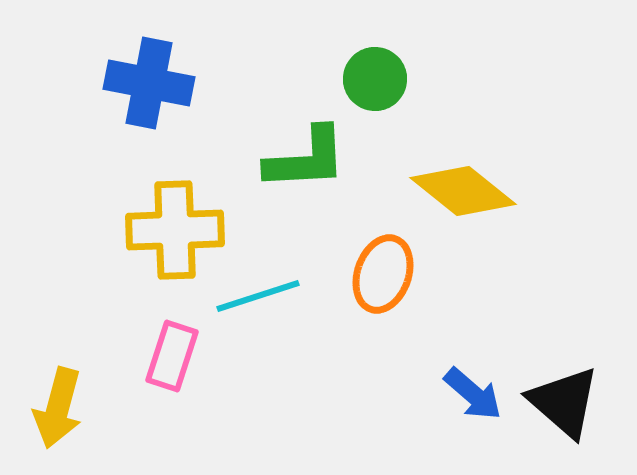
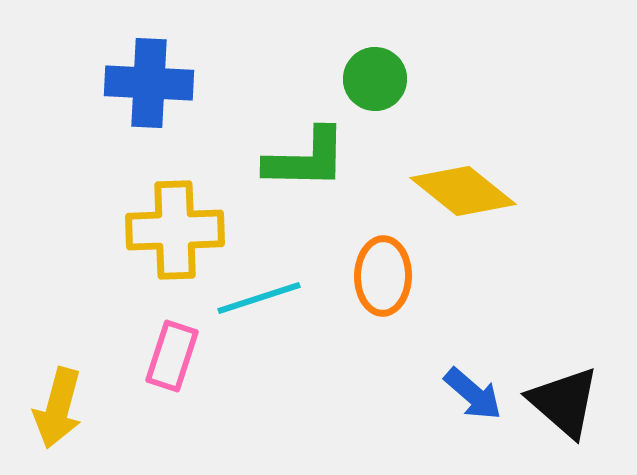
blue cross: rotated 8 degrees counterclockwise
green L-shape: rotated 4 degrees clockwise
orange ellipse: moved 2 px down; rotated 18 degrees counterclockwise
cyan line: moved 1 px right, 2 px down
